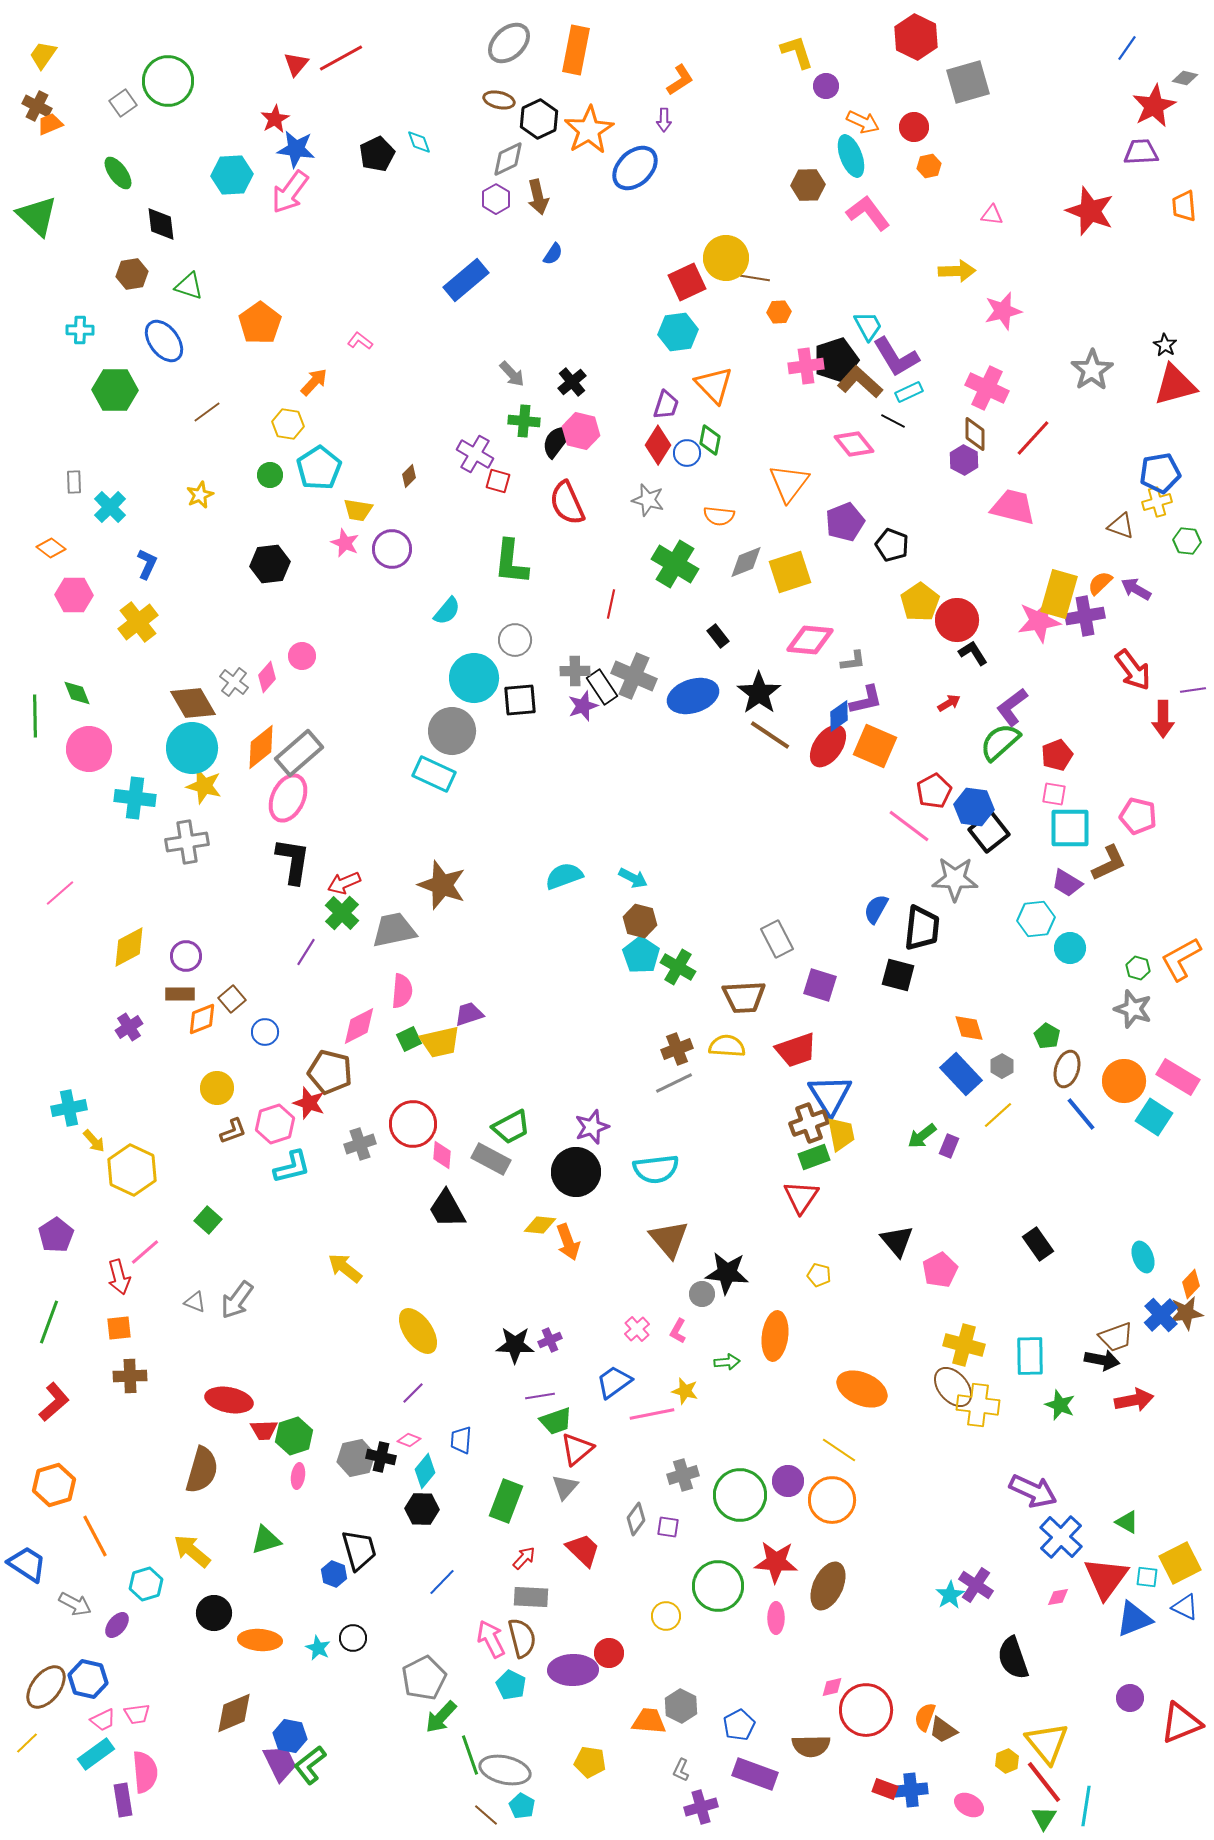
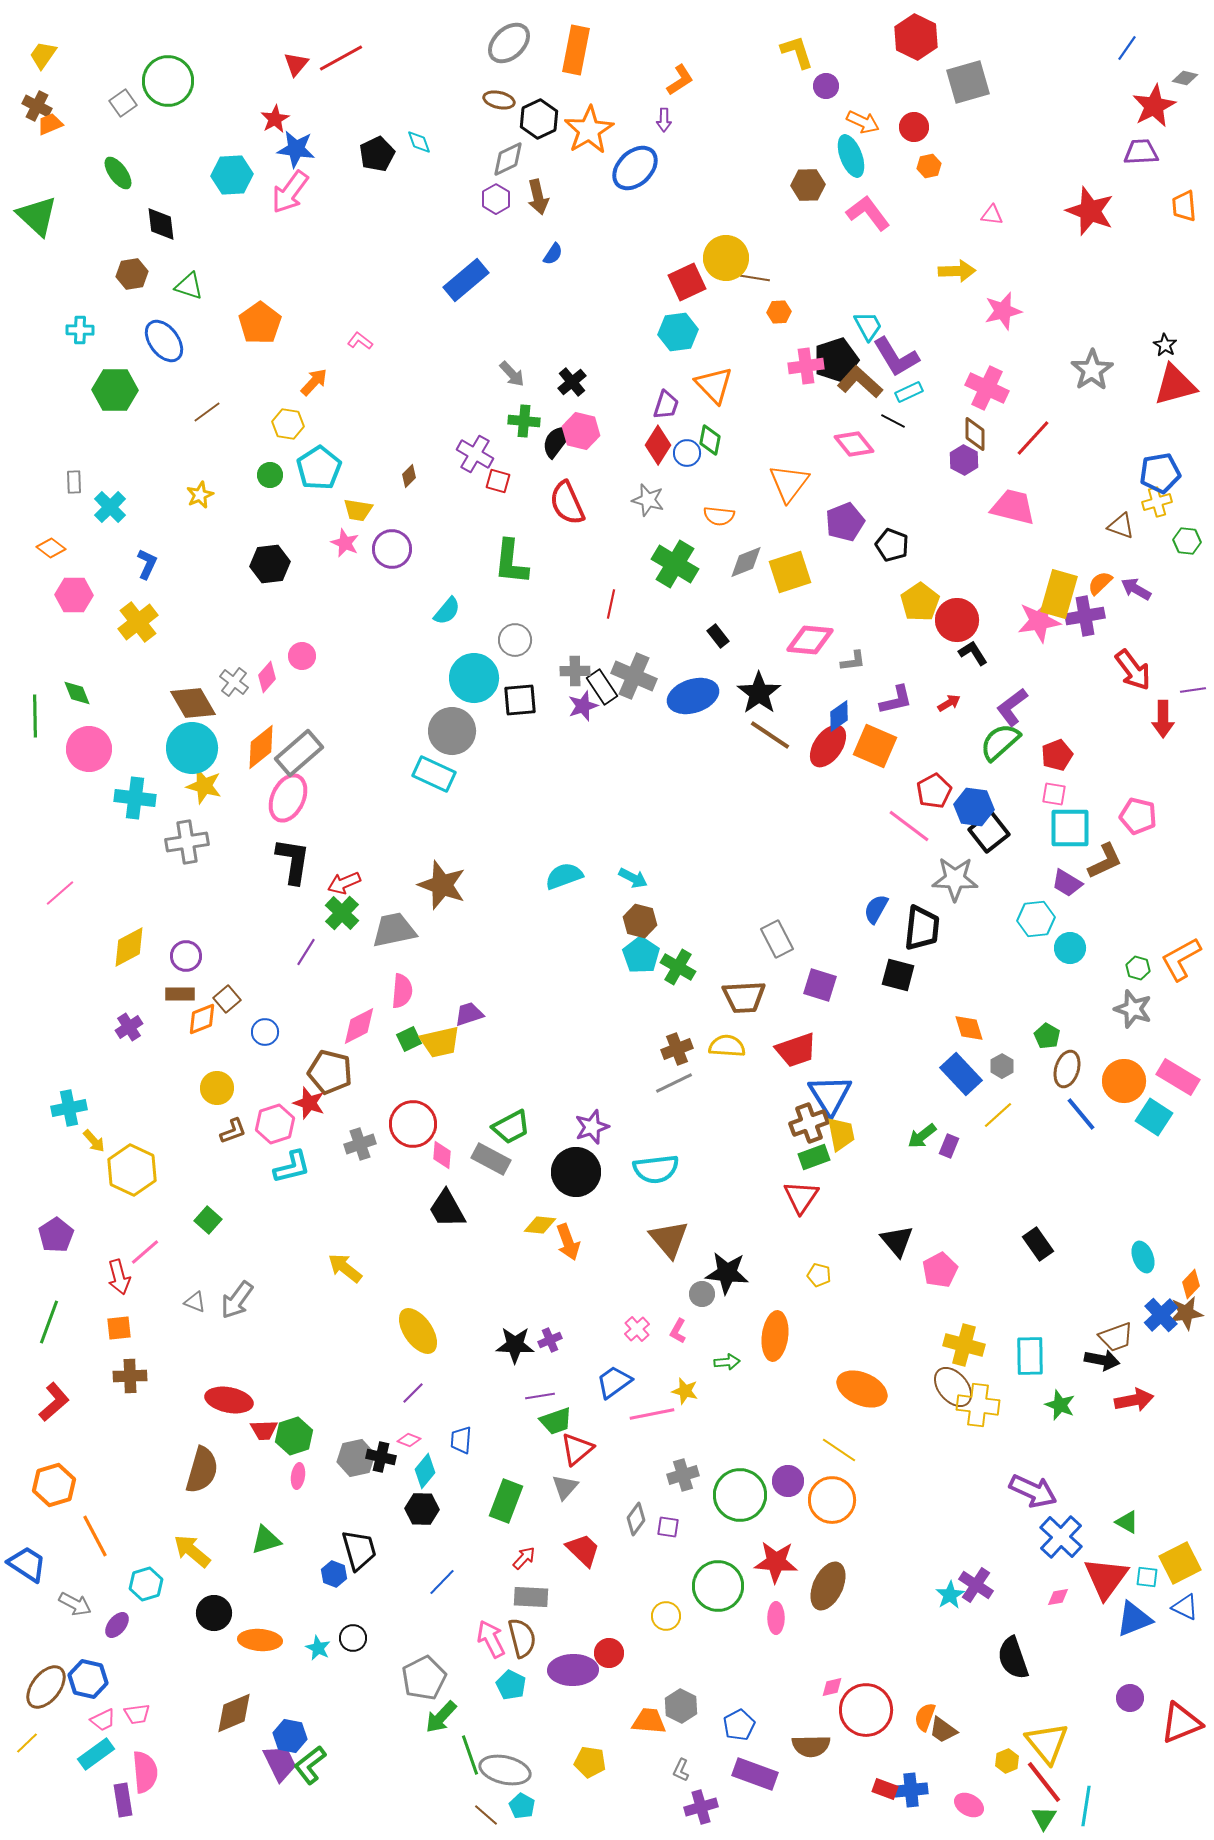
purple L-shape at (866, 700): moved 30 px right
brown L-shape at (1109, 863): moved 4 px left, 2 px up
brown square at (232, 999): moved 5 px left
